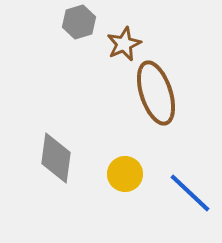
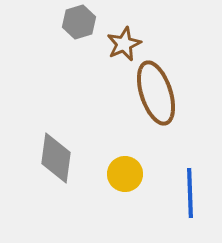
blue line: rotated 45 degrees clockwise
